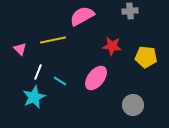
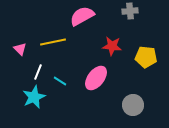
yellow line: moved 2 px down
